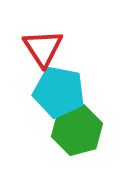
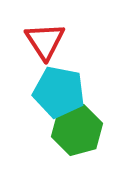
red triangle: moved 2 px right, 7 px up
